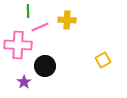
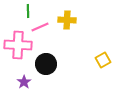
black circle: moved 1 px right, 2 px up
